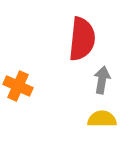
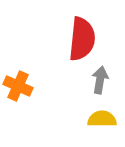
gray arrow: moved 2 px left
